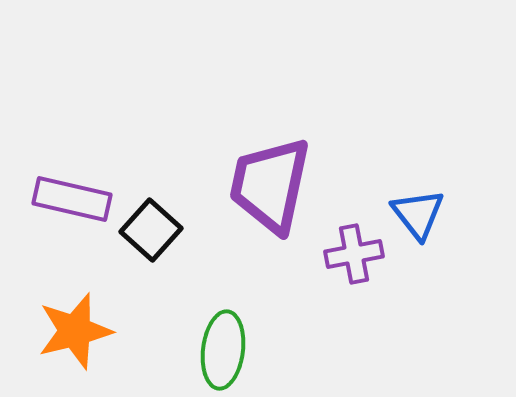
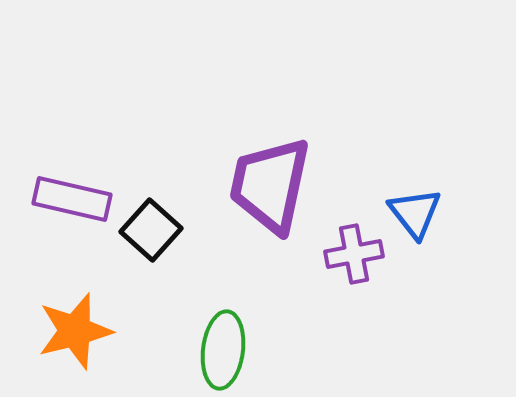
blue triangle: moved 3 px left, 1 px up
